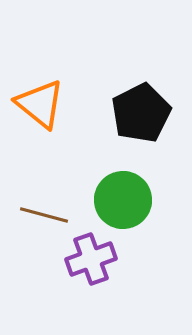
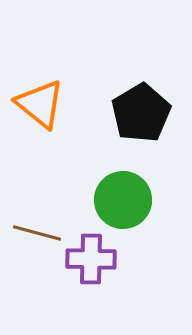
black pentagon: rotated 4 degrees counterclockwise
brown line: moved 7 px left, 18 px down
purple cross: rotated 21 degrees clockwise
